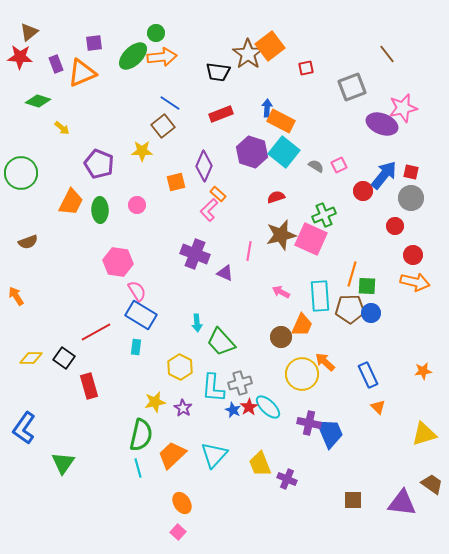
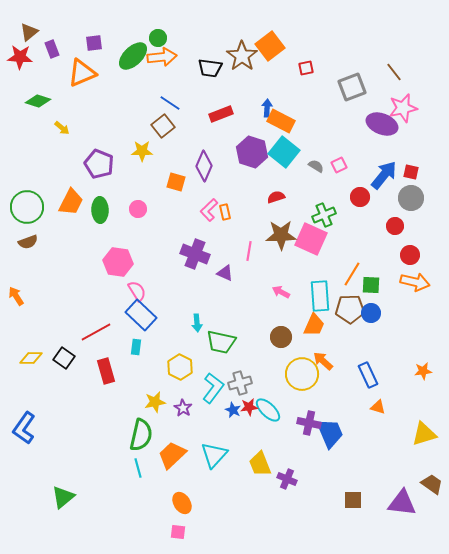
green circle at (156, 33): moved 2 px right, 5 px down
brown star at (248, 54): moved 6 px left, 2 px down
brown line at (387, 54): moved 7 px right, 18 px down
purple rectangle at (56, 64): moved 4 px left, 15 px up
black trapezoid at (218, 72): moved 8 px left, 4 px up
green circle at (21, 173): moved 6 px right, 34 px down
orange square at (176, 182): rotated 30 degrees clockwise
red circle at (363, 191): moved 3 px left, 6 px down
orange rectangle at (218, 194): moved 7 px right, 18 px down; rotated 35 degrees clockwise
pink circle at (137, 205): moved 1 px right, 4 px down
brown star at (281, 235): rotated 12 degrees clockwise
red circle at (413, 255): moved 3 px left
orange line at (352, 274): rotated 15 degrees clockwise
green square at (367, 286): moved 4 px right, 1 px up
blue rectangle at (141, 315): rotated 12 degrees clockwise
orange trapezoid at (302, 325): moved 12 px right
green trapezoid at (221, 342): rotated 36 degrees counterclockwise
orange arrow at (325, 362): moved 2 px left, 1 px up
red rectangle at (89, 386): moved 17 px right, 15 px up
cyan L-shape at (213, 388): rotated 148 degrees counterclockwise
red star at (249, 407): rotated 24 degrees clockwise
cyan ellipse at (268, 407): moved 3 px down
orange triangle at (378, 407): rotated 28 degrees counterclockwise
green triangle at (63, 463): moved 34 px down; rotated 15 degrees clockwise
pink square at (178, 532): rotated 35 degrees counterclockwise
